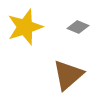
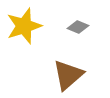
yellow star: moved 1 px left, 1 px up
